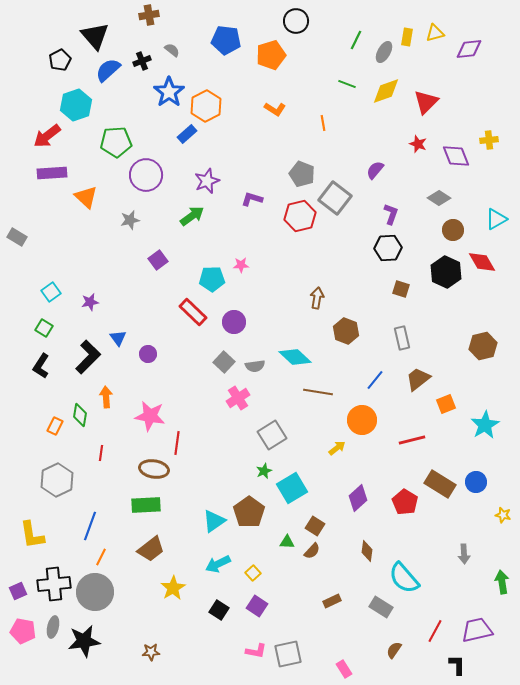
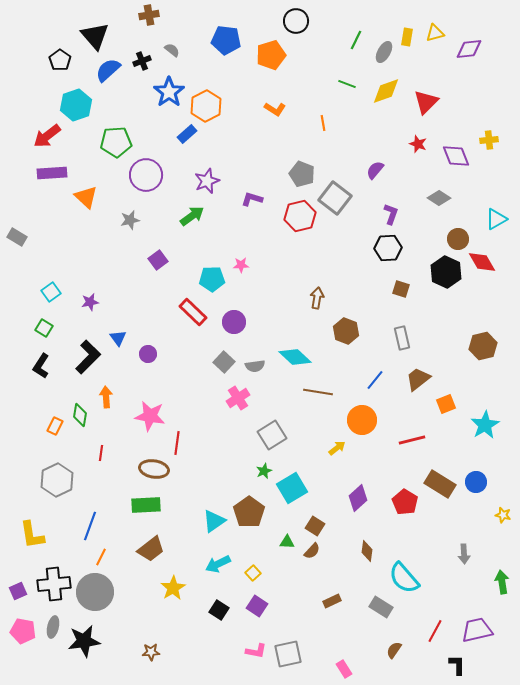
black pentagon at (60, 60): rotated 10 degrees counterclockwise
brown circle at (453, 230): moved 5 px right, 9 px down
